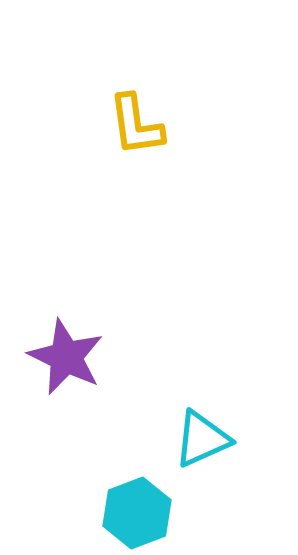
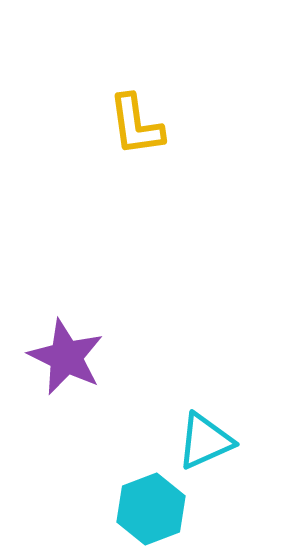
cyan triangle: moved 3 px right, 2 px down
cyan hexagon: moved 14 px right, 4 px up
